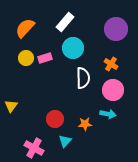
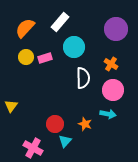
white rectangle: moved 5 px left
cyan circle: moved 1 px right, 1 px up
yellow circle: moved 1 px up
red circle: moved 5 px down
orange star: rotated 24 degrees clockwise
pink cross: moved 1 px left
